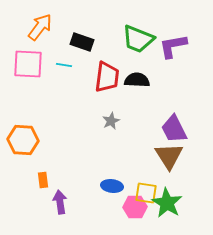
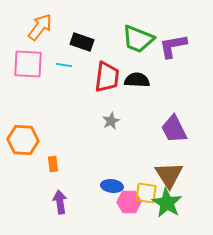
brown triangle: moved 19 px down
orange rectangle: moved 10 px right, 16 px up
pink hexagon: moved 6 px left, 5 px up
